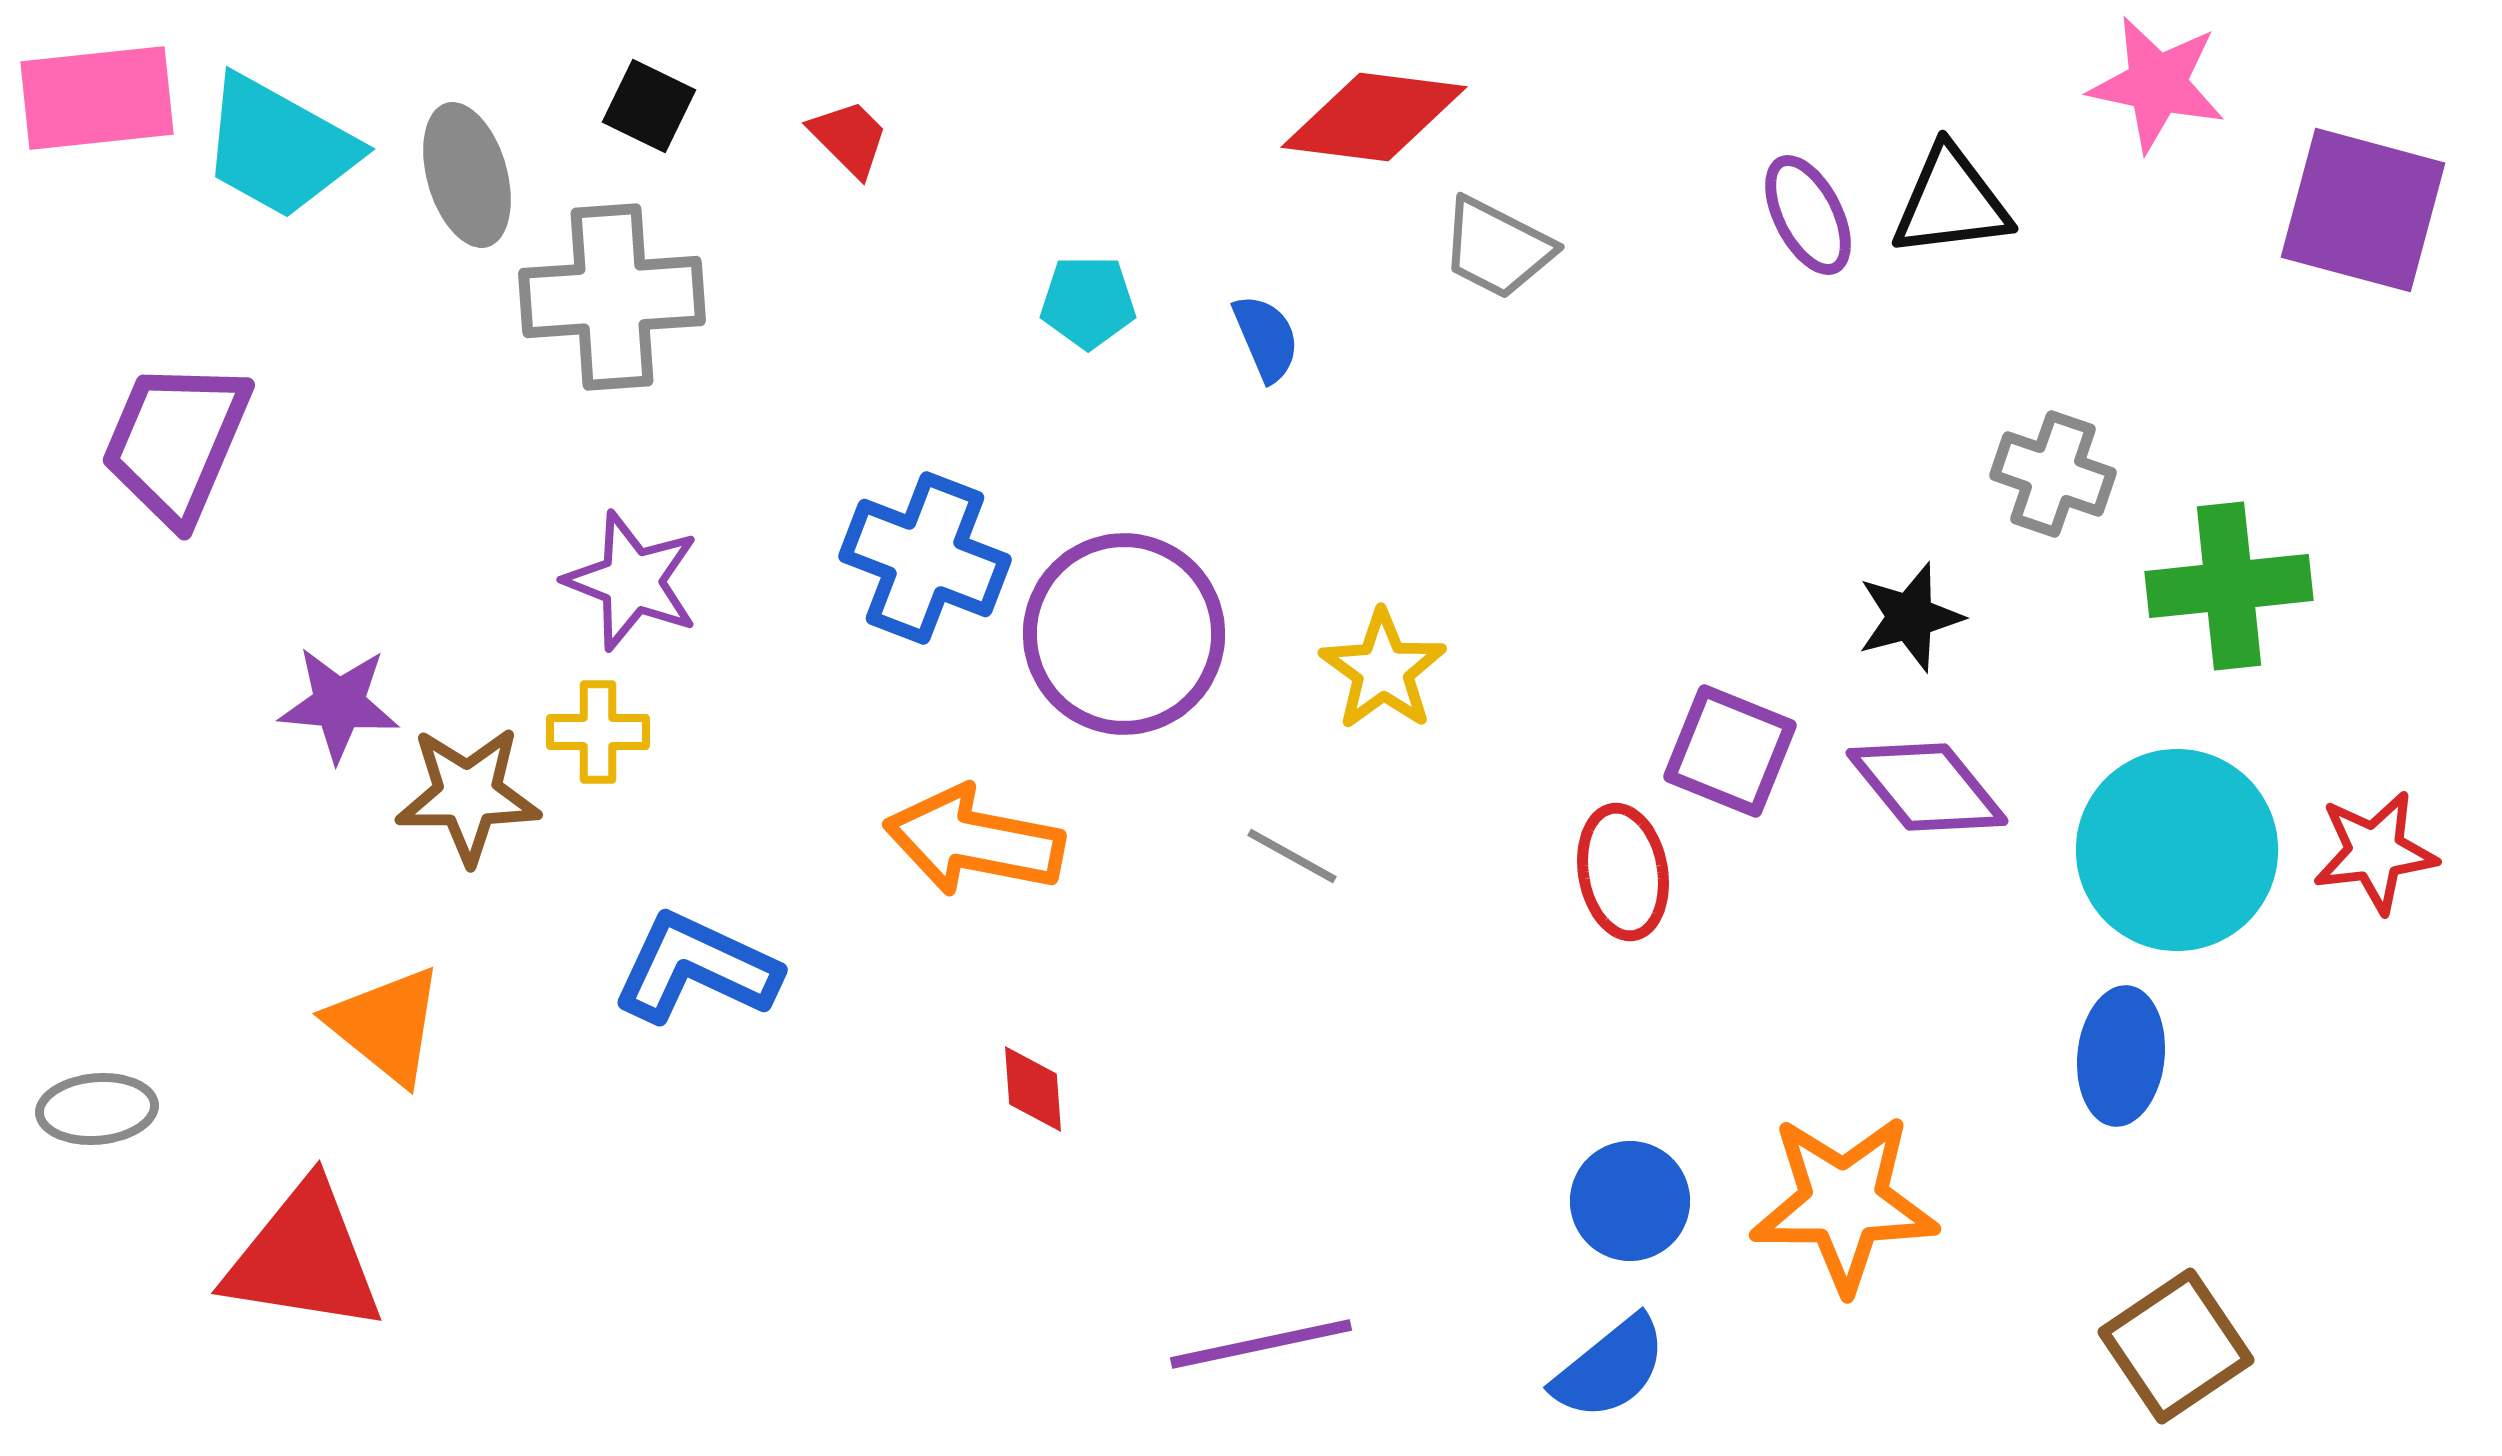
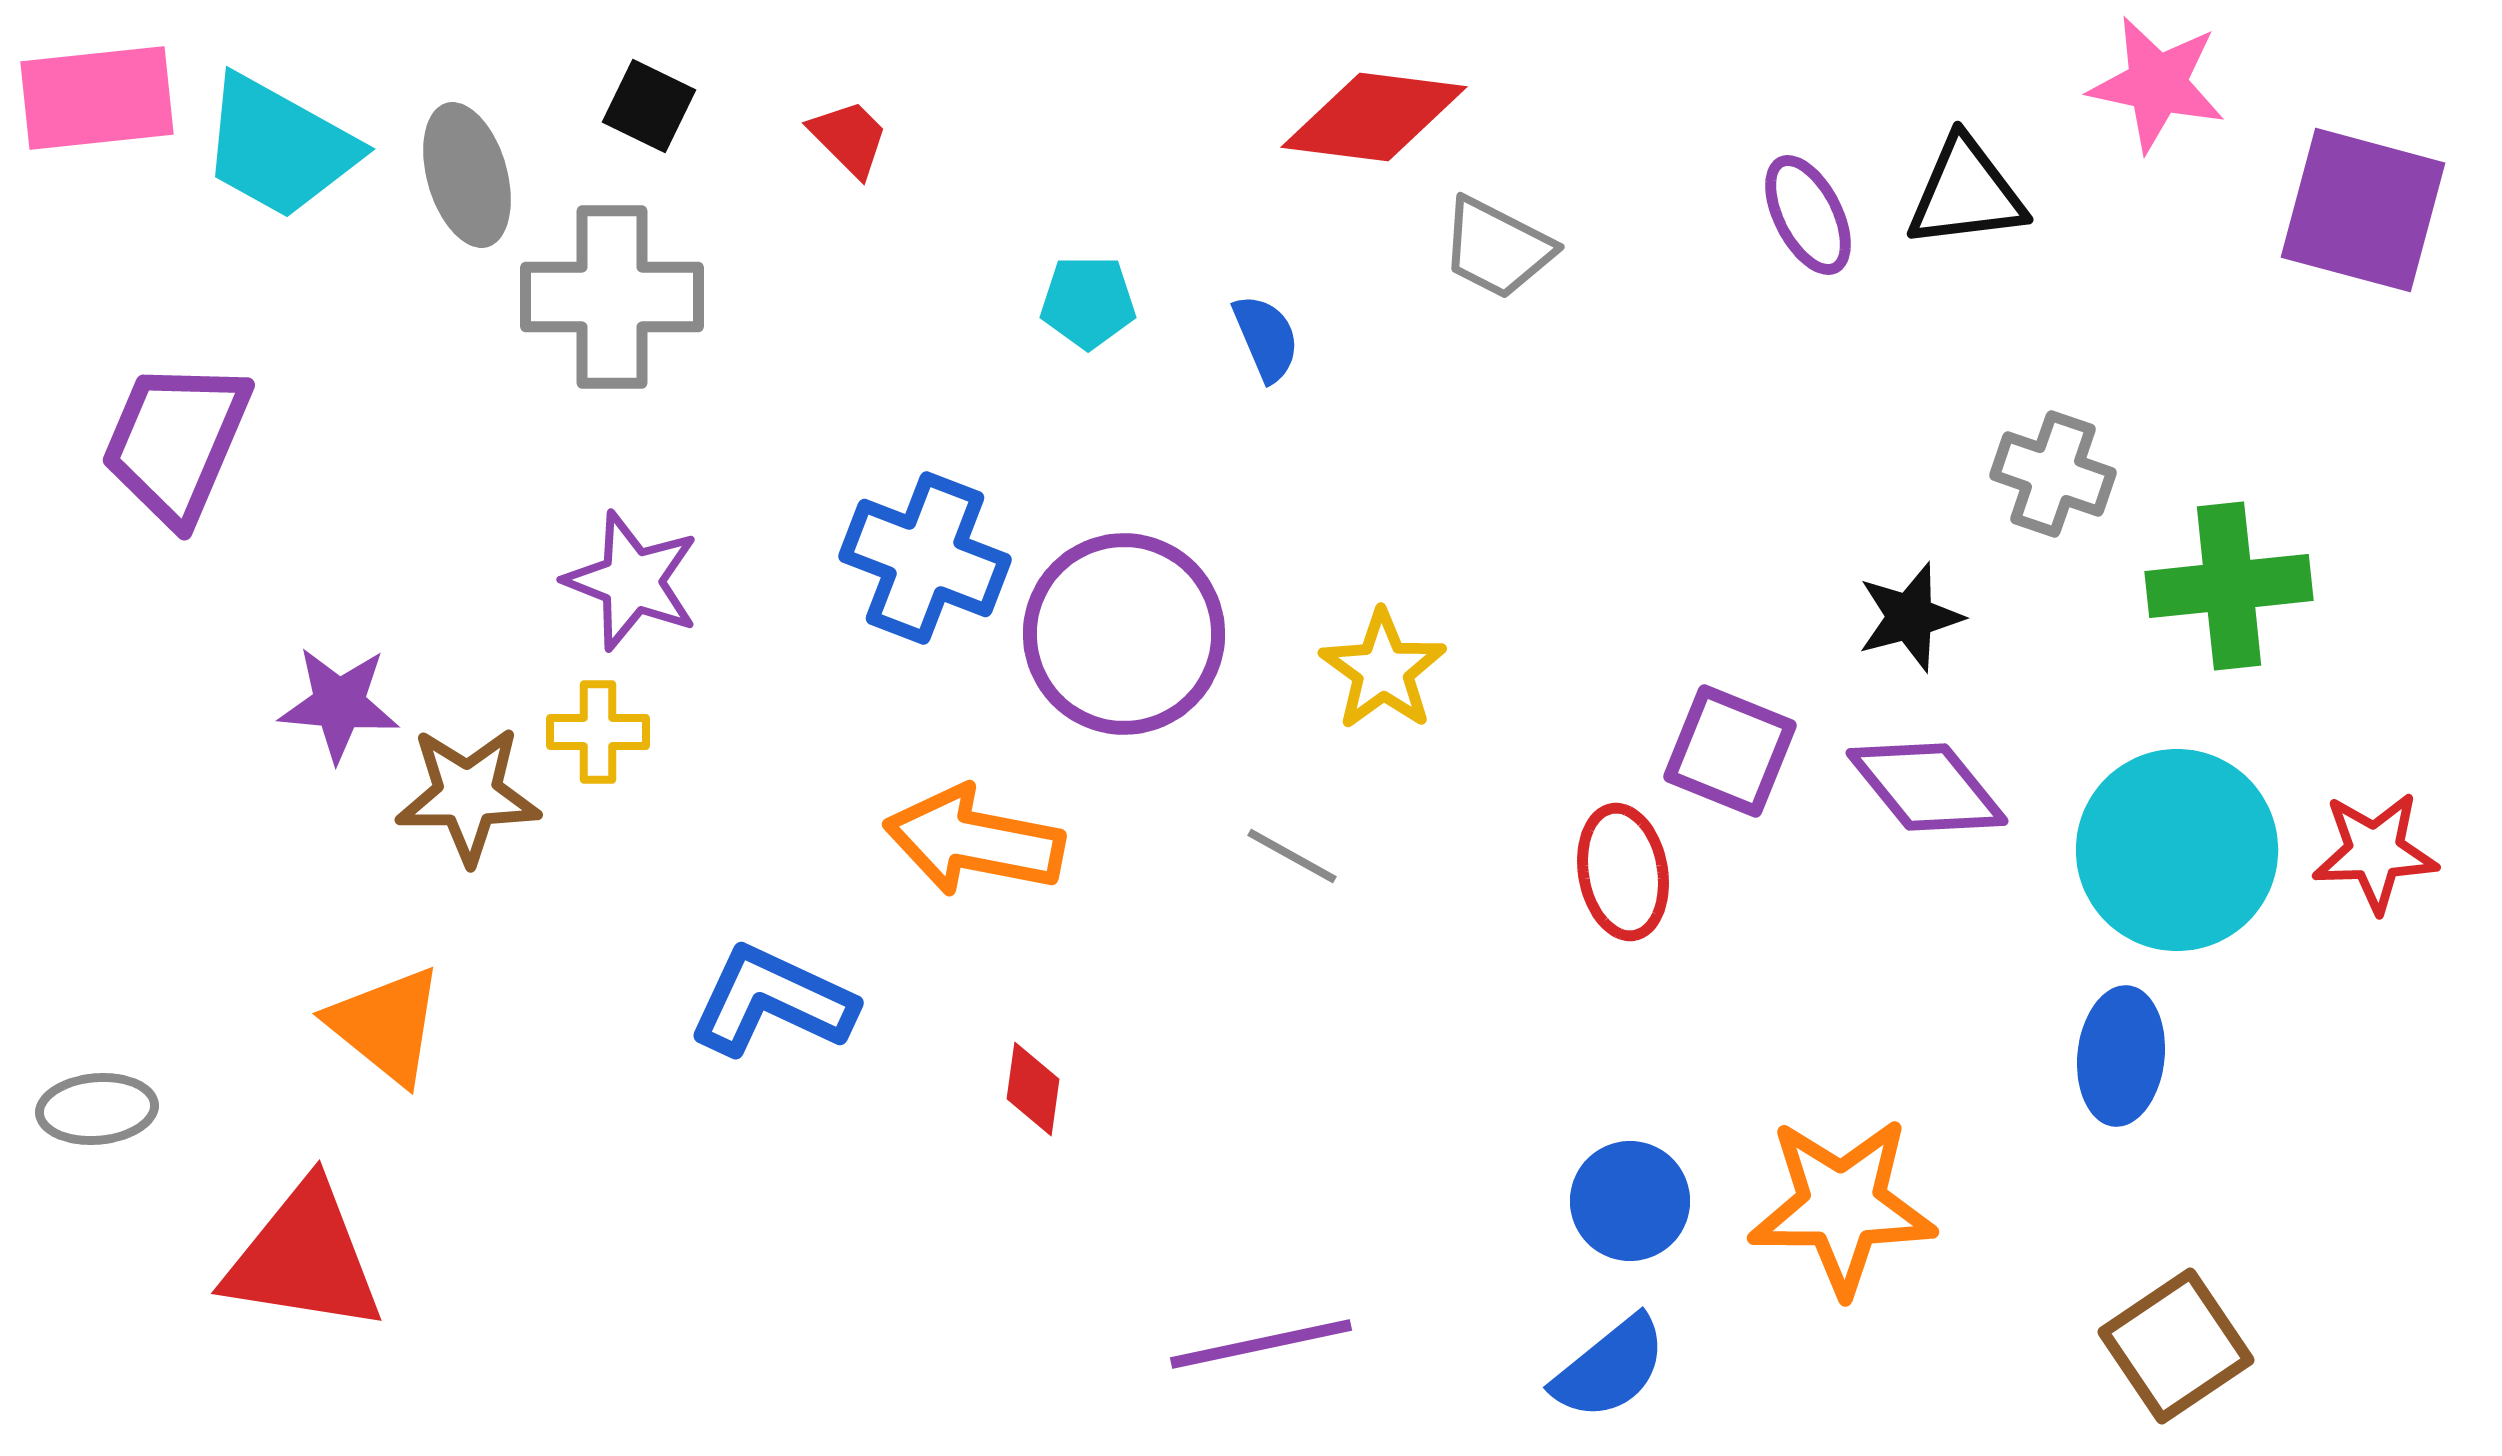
black triangle at (1951, 202): moved 15 px right, 9 px up
gray cross at (612, 297): rotated 4 degrees clockwise
red star at (2375, 852): rotated 5 degrees clockwise
blue L-shape at (696, 968): moved 76 px right, 33 px down
red diamond at (1033, 1089): rotated 12 degrees clockwise
orange star at (1844, 1203): moved 2 px left, 3 px down
